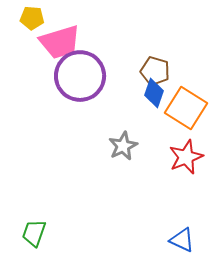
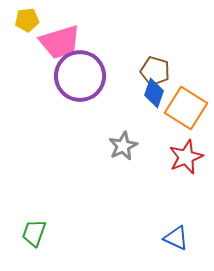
yellow pentagon: moved 5 px left, 2 px down; rotated 10 degrees counterclockwise
blue triangle: moved 6 px left, 2 px up
